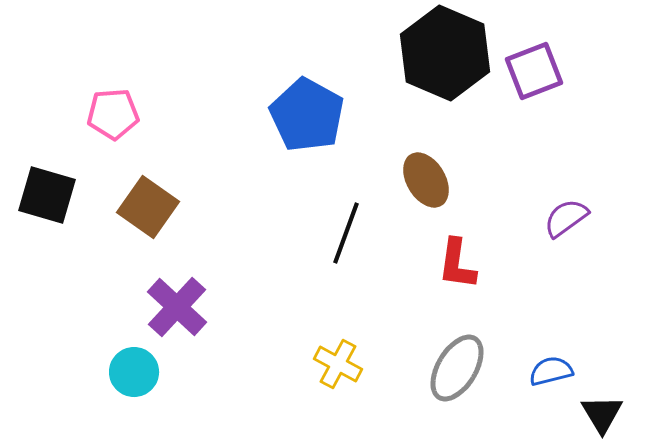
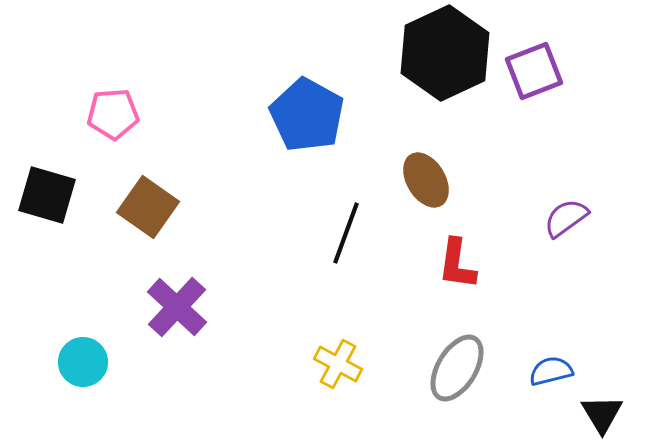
black hexagon: rotated 12 degrees clockwise
cyan circle: moved 51 px left, 10 px up
